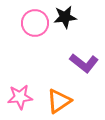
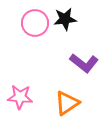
black star: moved 2 px down
pink star: rotated 10 degrees clockwise
orange triangle: moved 8 px right, 2 px down
